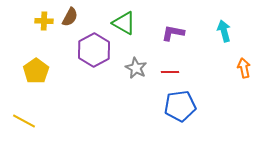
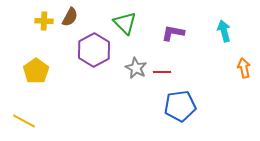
green triangle: moved 1 px right; rotated 15 degrees clockwise
red line: moved 8 px left
